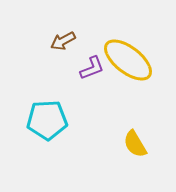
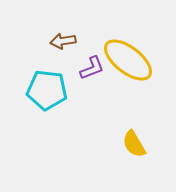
brown arrow: rotated 20 degrees clockwise
cyan pentagon: moved 30 px up; rotated 9 degrees clockwise
yellow semicircle: moved 1 px left
